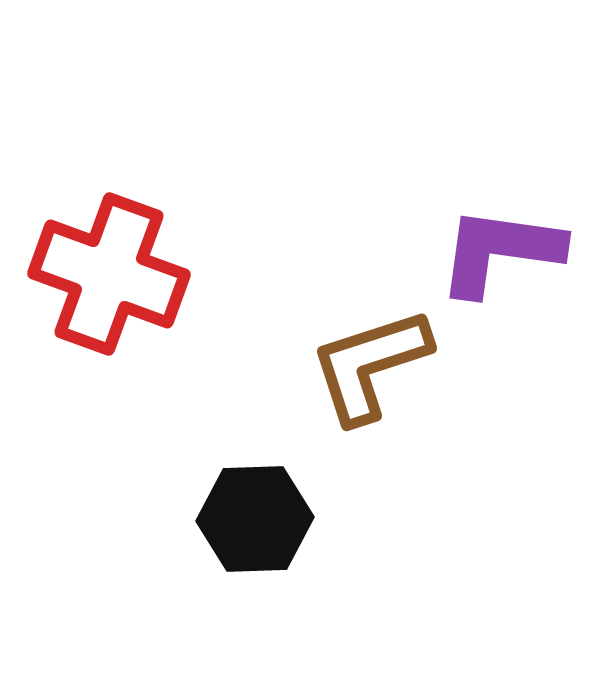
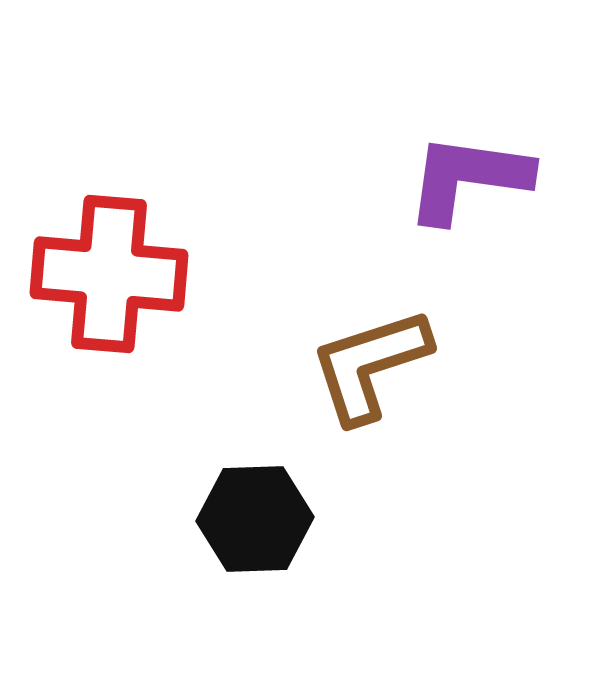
purple L-shape: moved 32 px left, 73 px up
red cross: rotated 15 degrees counterclockwise
